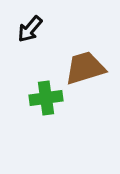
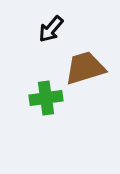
black arrow: moved 21 px right
